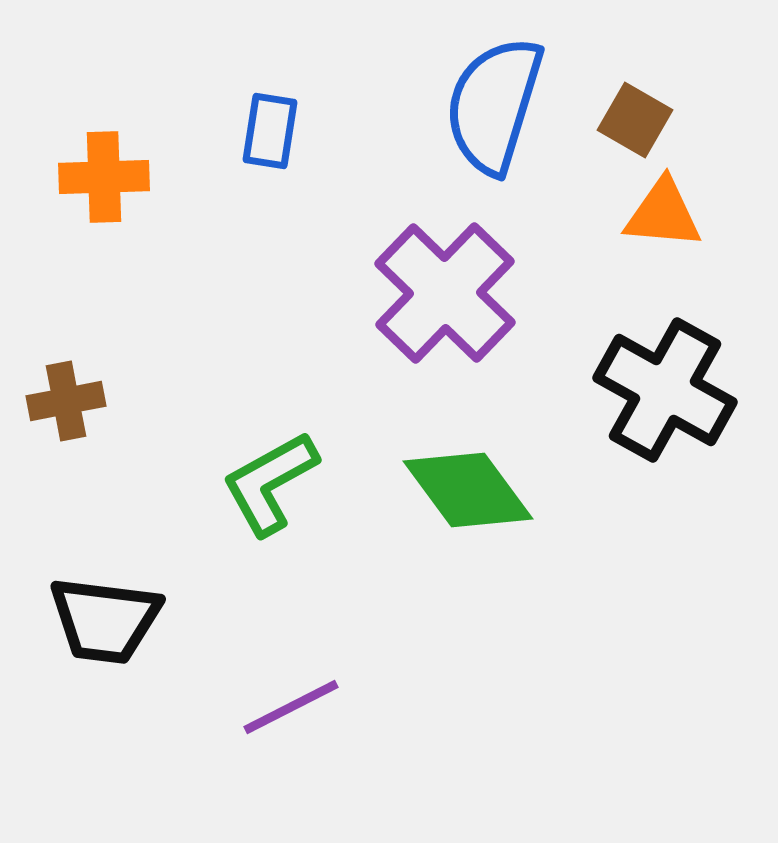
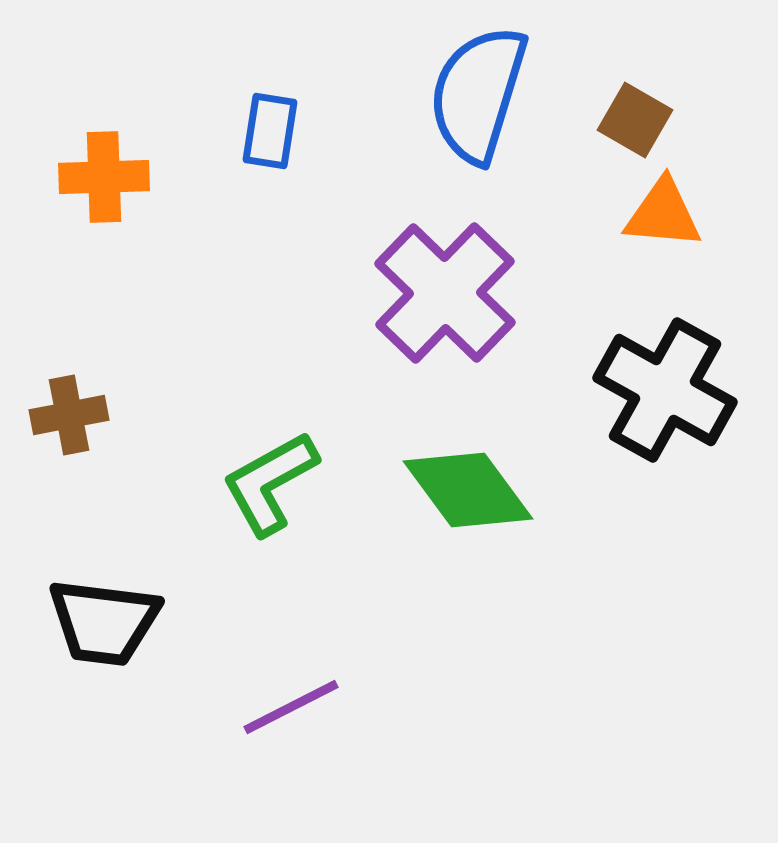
blue semicircle: moved 16 px left, 11 px up
brown cross: moved 3 px right, 14 px down
black trapezoid: moved 1 px left, 2 px down
